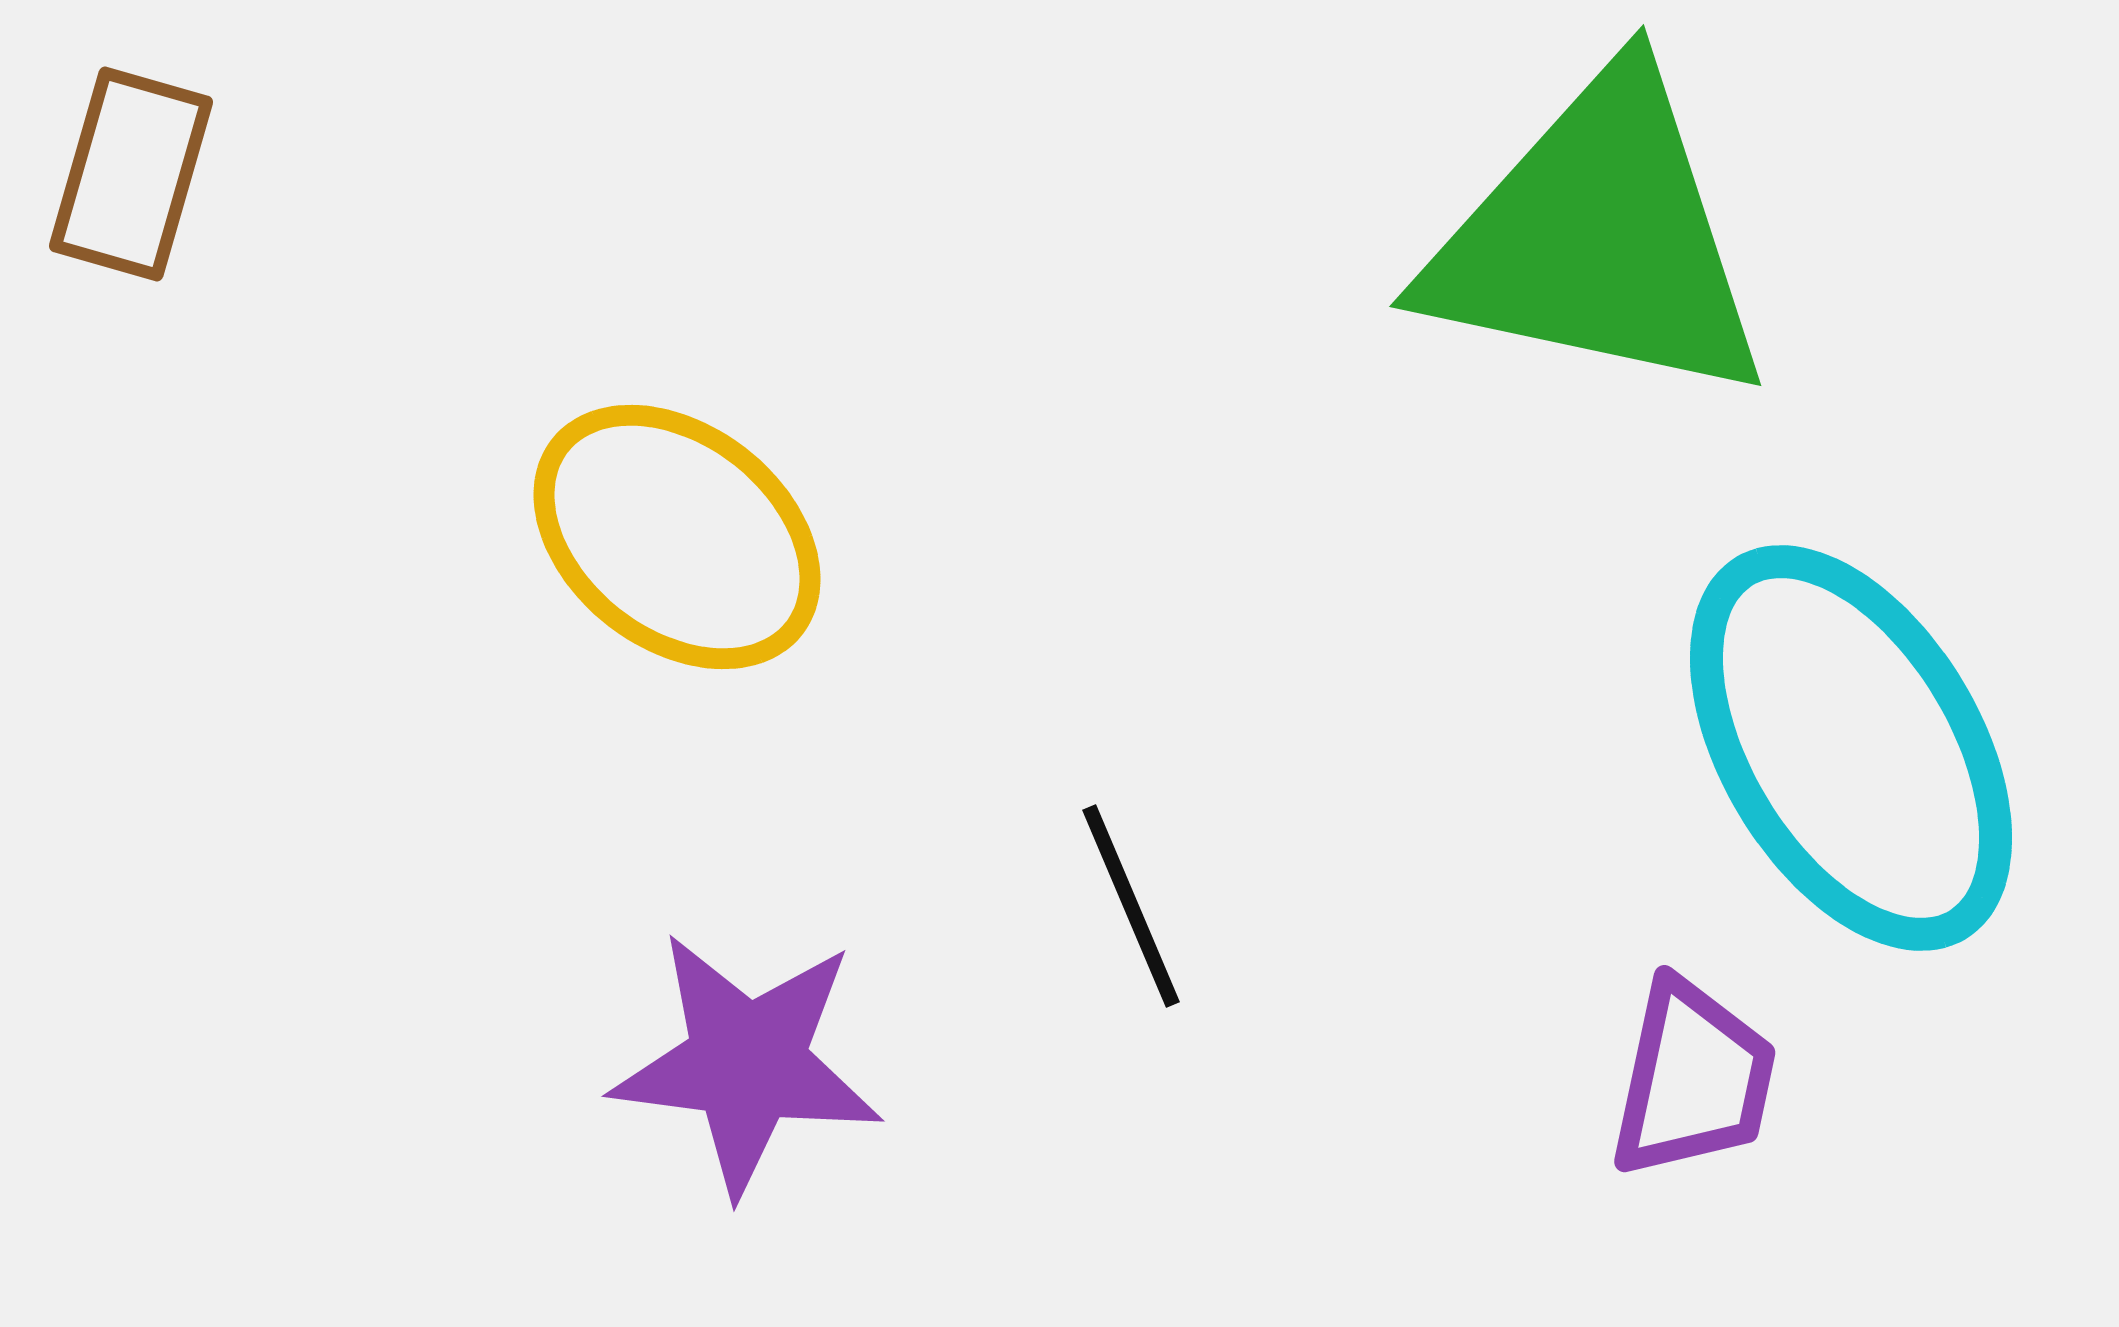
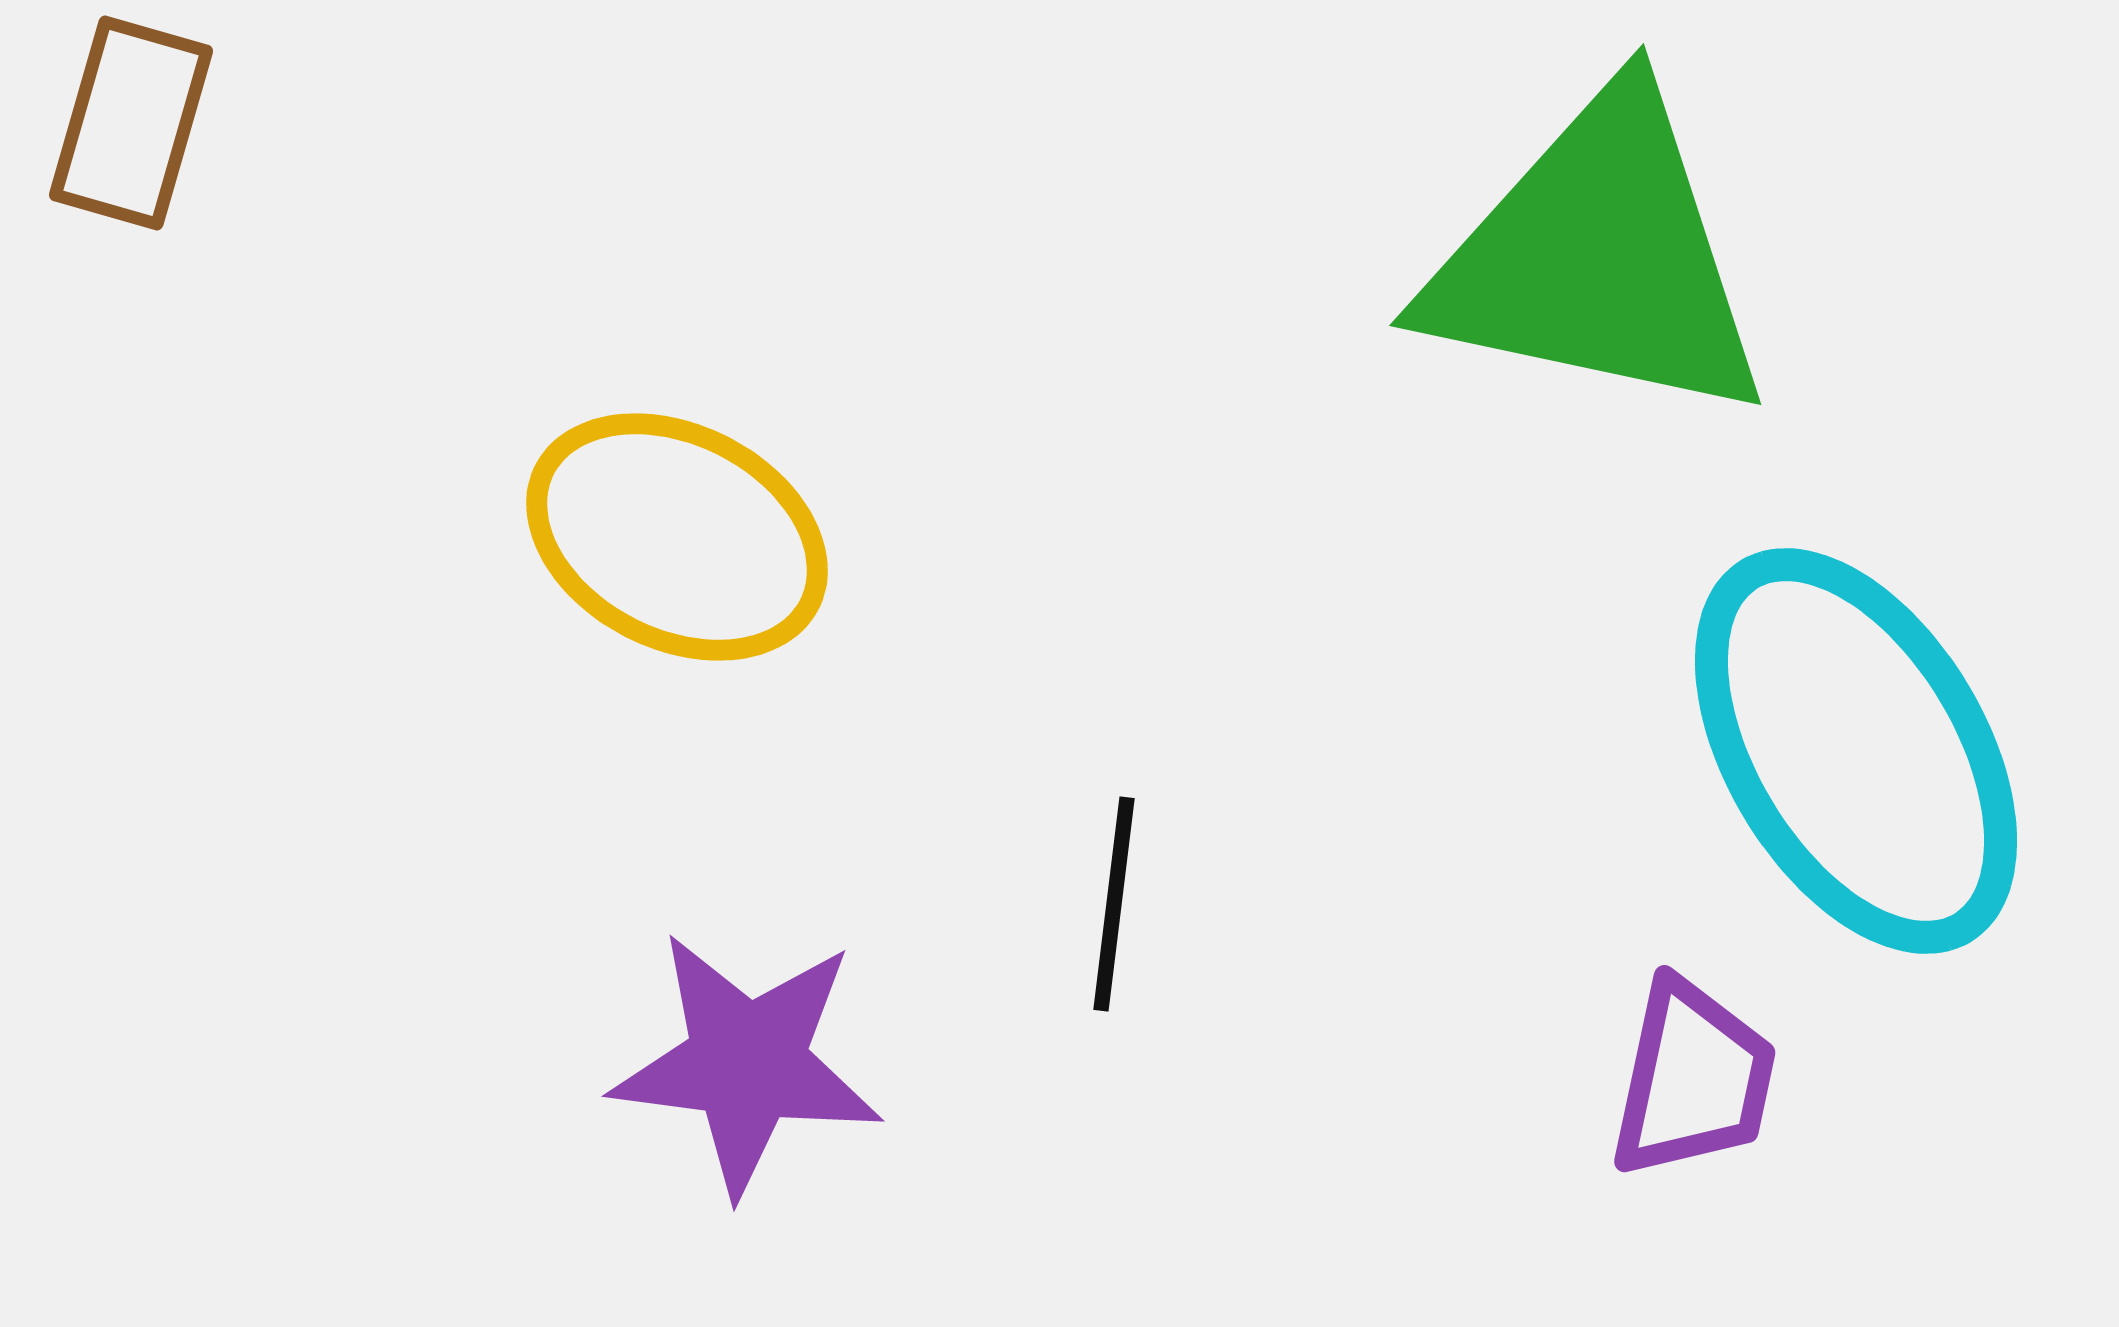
brown rectangle: moved 51 px up
green triangle: moved 19 px down
yellow ellipse: rotated 11 degrees counterclockwise
cyan ellipse: moved 5 px right, 3 px down
black line: moved 17 px left, 2 px up; rotated 30 degrees clockwise
